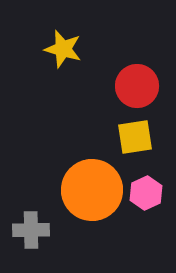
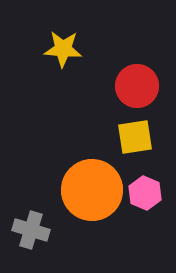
yellow star: rotated 12 degrees counterclockwise
pink hexagon: moved 1 px left; rotated 12 degrees counterclockwise
gray cross: rotated 18 degrees clockwise
